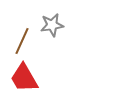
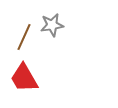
brown line: moved 2 px right, 4 px up
